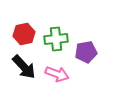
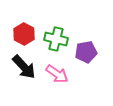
red hexagon: rotated 20 degrees counterclockwise
green cross: rotated 20 degrees clockwise
pink arrow: rotated 15 degrees clockwise
